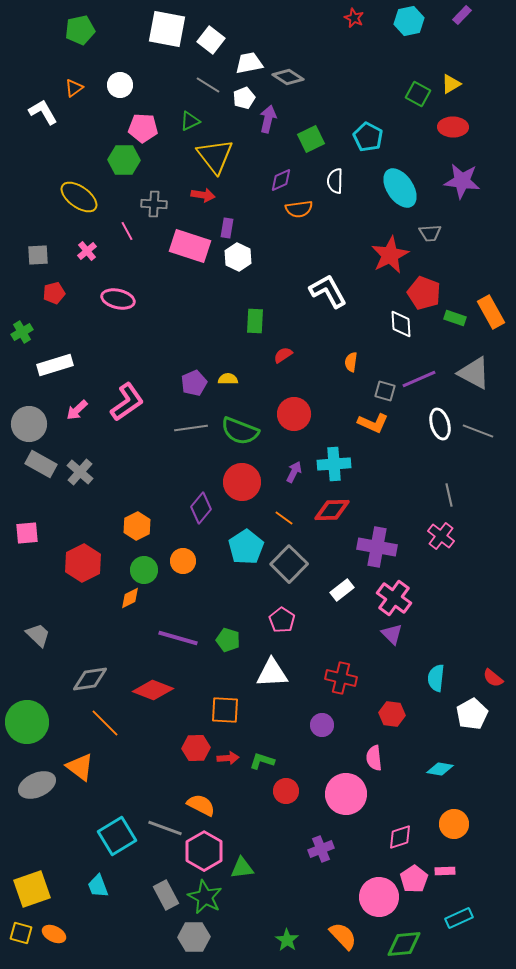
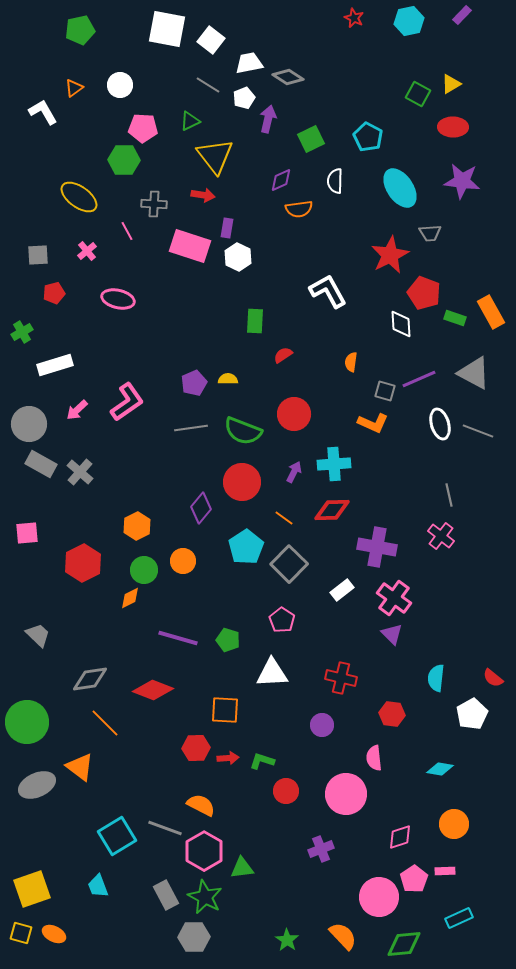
green semicircle at (240, 431): moved 3 px right
